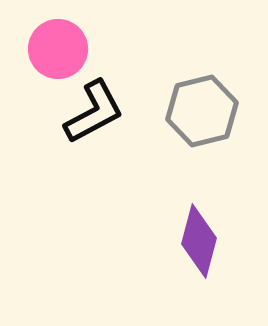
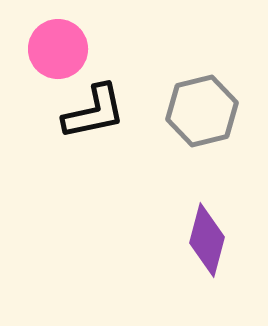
black L-shape: rotated 16 degrees clockwise
purple diamond: moved 8 px right, 1 px up
